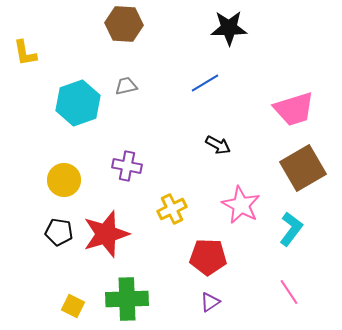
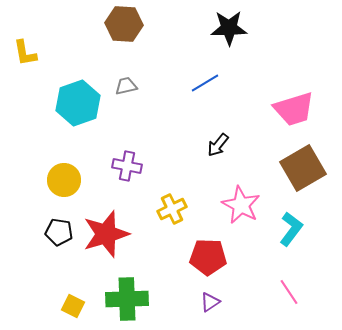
black arrow: rotated 100 degrees clockwise
